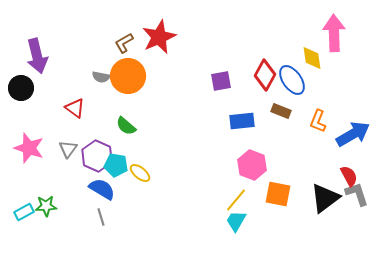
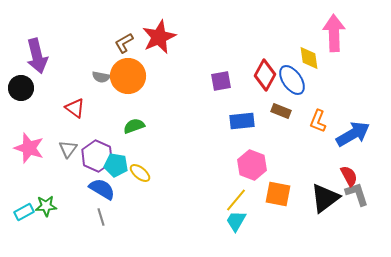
yellow diamond: moved 3 px left
green semicircle: moved 8 px right; rotated 120 degrees clockwise
